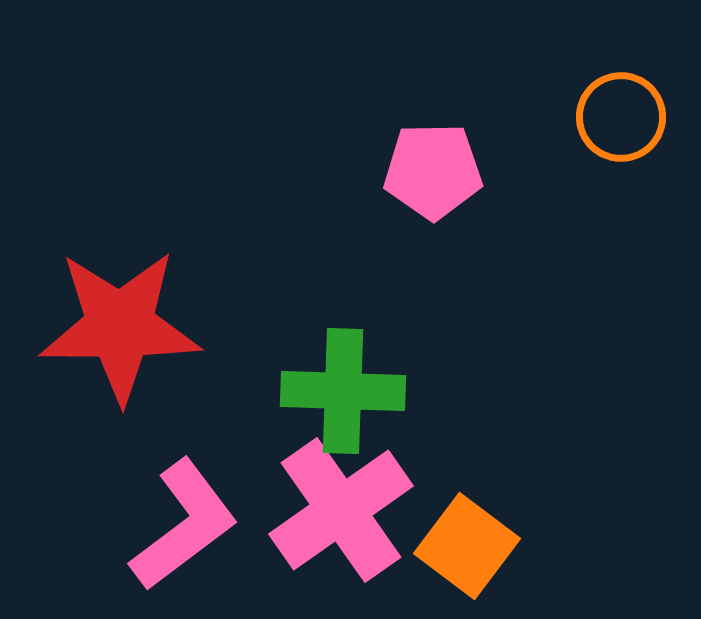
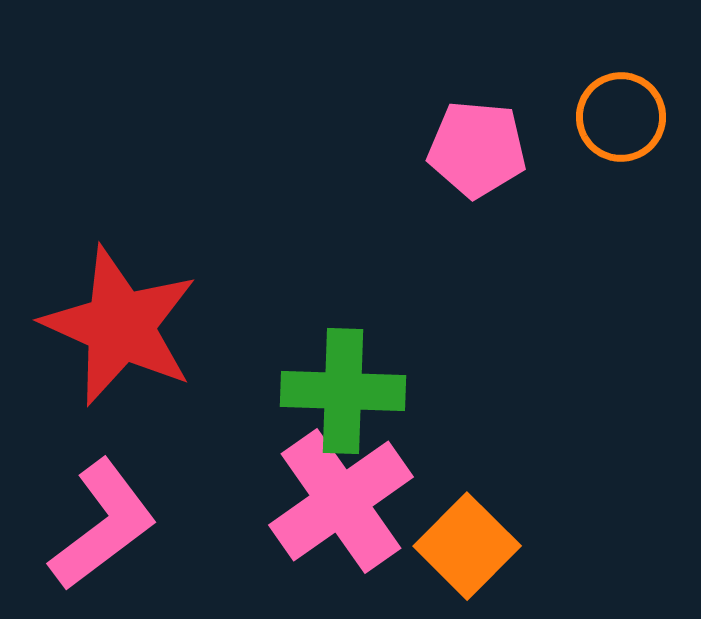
pink pentagon: moved 44 px right, 22 px up; rotated 6 degrees clockwise
red star: rotated 24 degrees clockwise
pink cross: moved 9 px up
pink L-shape: moved 81 px left
orange square: rotated 8 degrees clockwise
